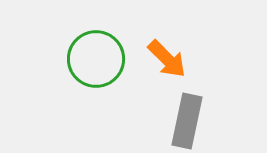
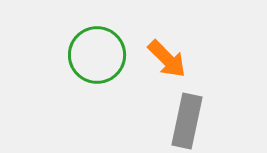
green circle: moved 1 px right, 4 px up
